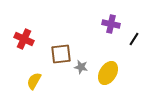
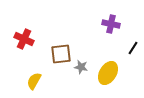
black line: moved 1 px left, 9 px down
